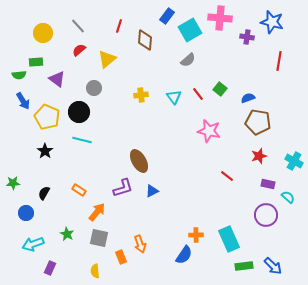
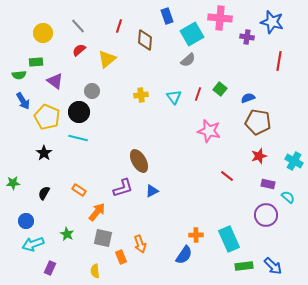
blue rectangle at (167, 16): rotated 56 degrees counterclockwise
cyan square at (190, 30): moved 2 px right, 4 px down
purple triangle at (57, 79): moved 2 px left, 2 px down
gray circle at (94, 88): moved 2 px left, 3 px down
red line at (198, 94): rotated 56 degrees clockwise
cyan line at (82, 140): moved 4 px left, 2 px up
black star at (45, 151): moved 1 px left, 2 px down
blue circle at (26, 213): moved 8 px down
gray square at (99, 238): moved 4 px right
